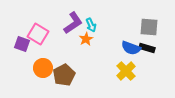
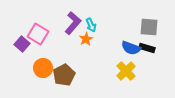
purple L-shape: rotated 15 degrees counterclockwise
purple square: rotated 21 degrees clockwise
